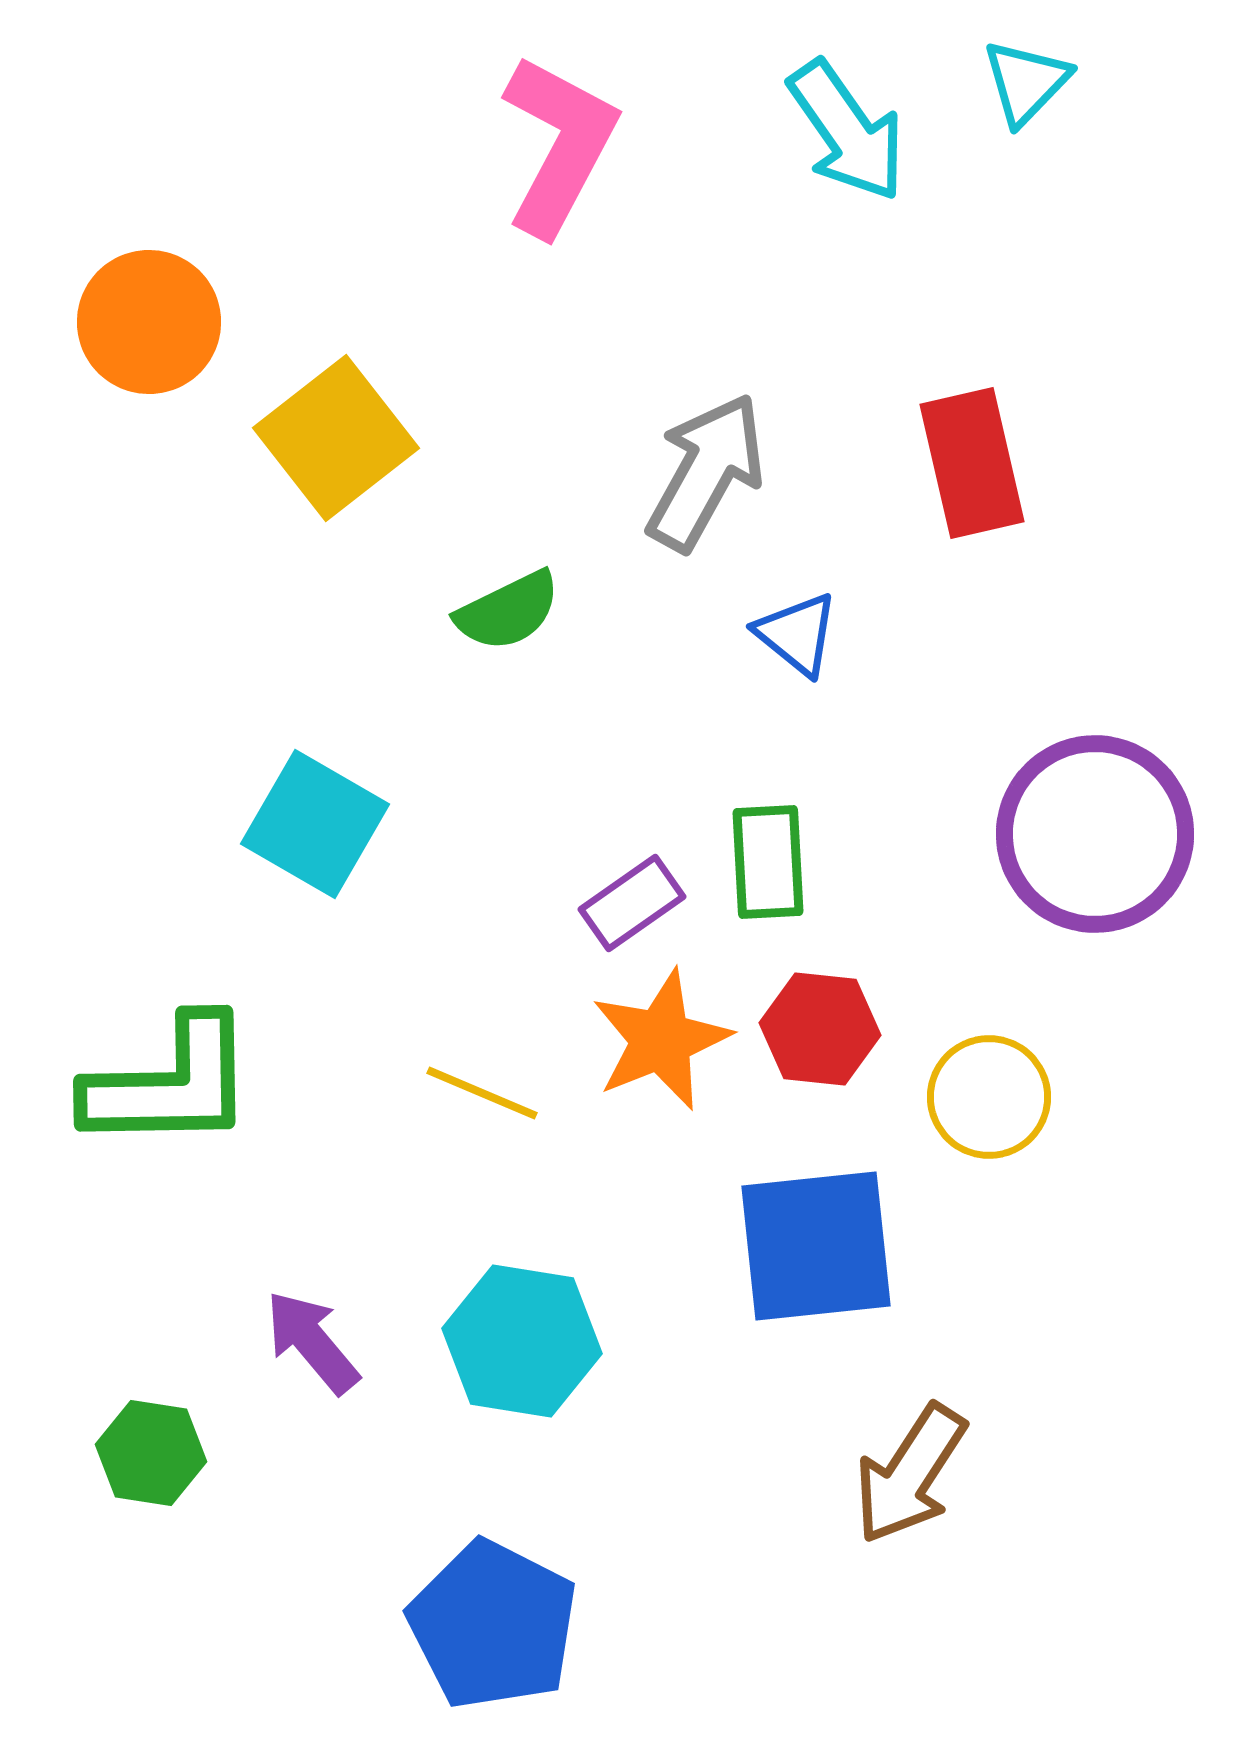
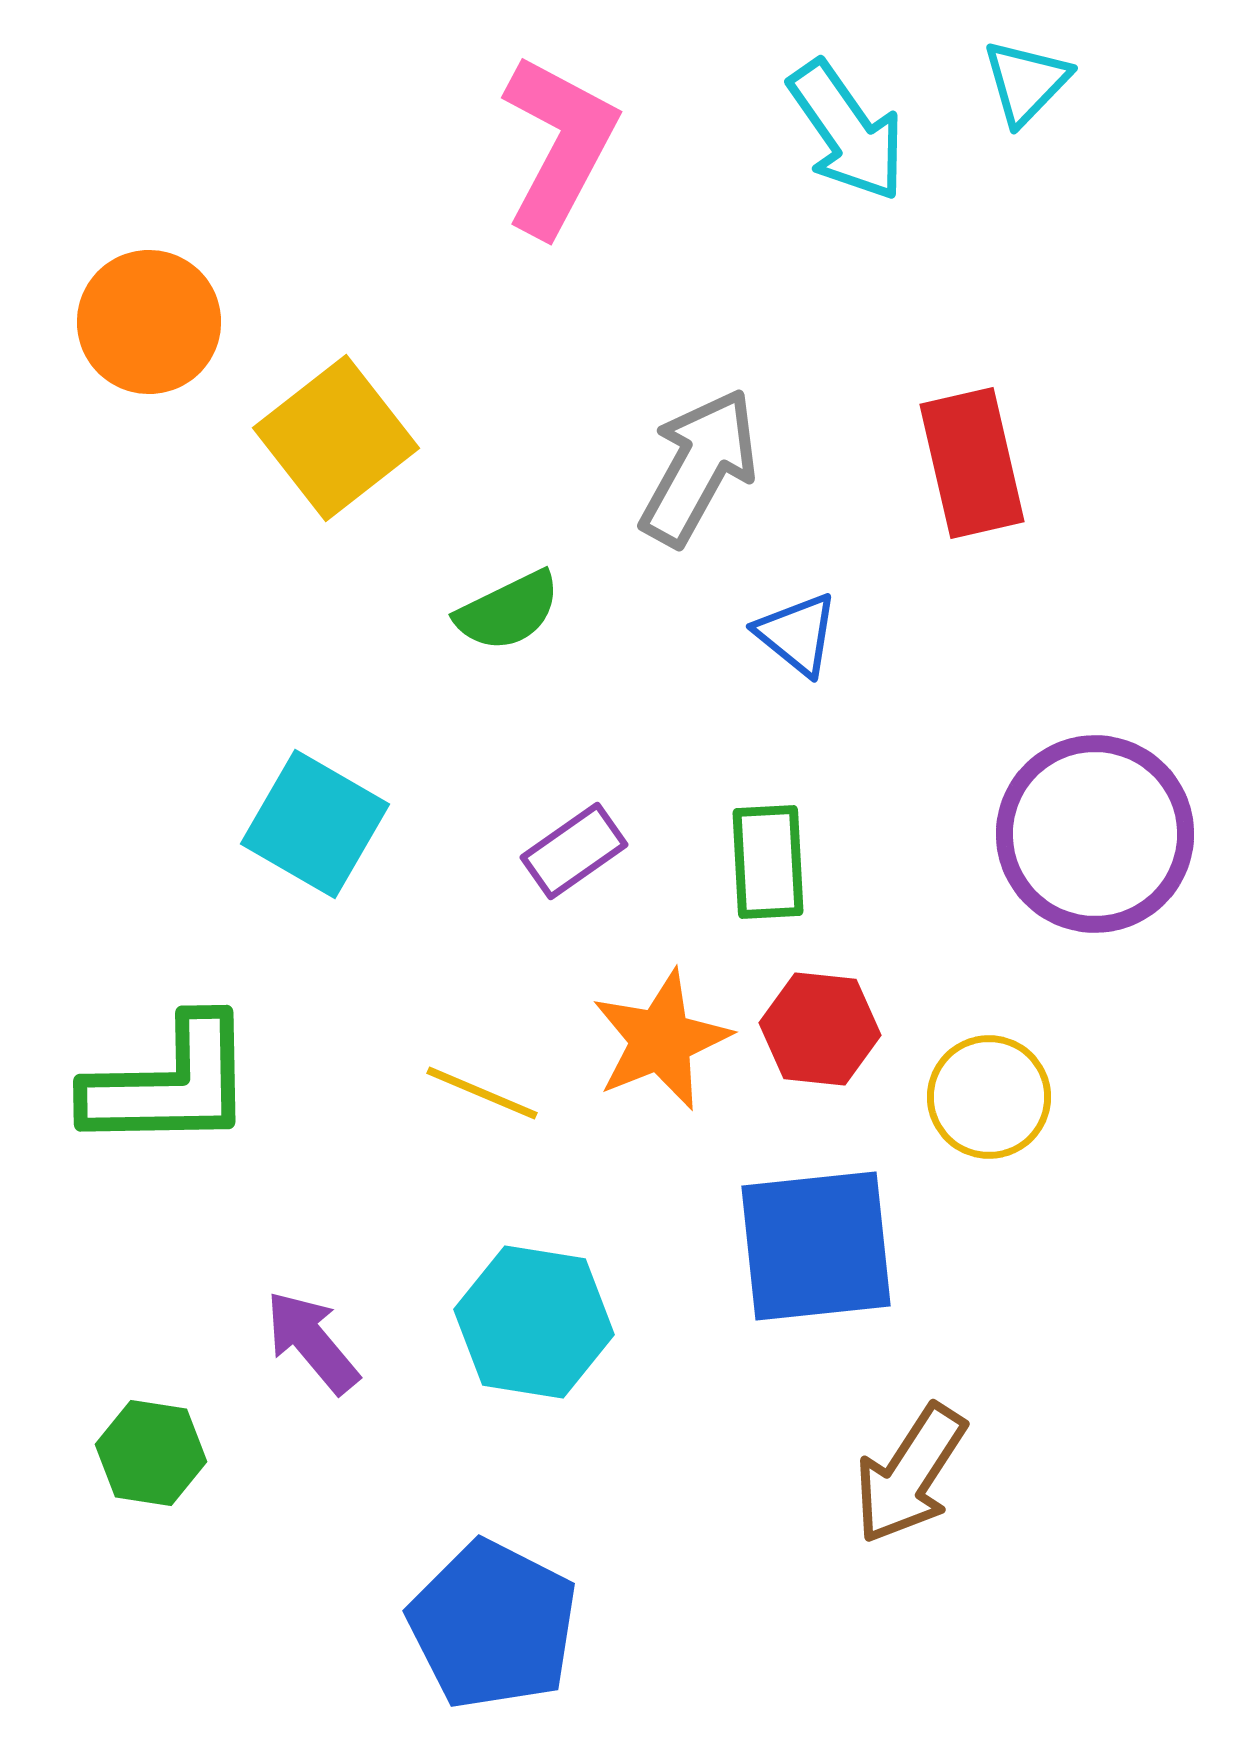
gray arrow: moved 7 px left, 5 px up
purple rectangle: moved 58 px left, 52 px up
cyan hexagon: moved 12 px right, 19 px up
